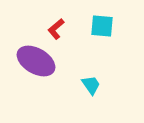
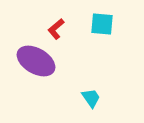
cyan square: moved 2 px up
cyan trapezoid: moved 13 px down
